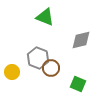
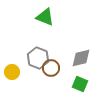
gray diamond: moved 18 px down
green square: moved 2 px right
